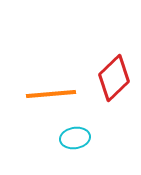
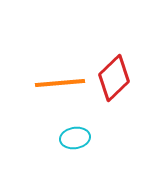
orange line: moved 9 px right, 11 px up
